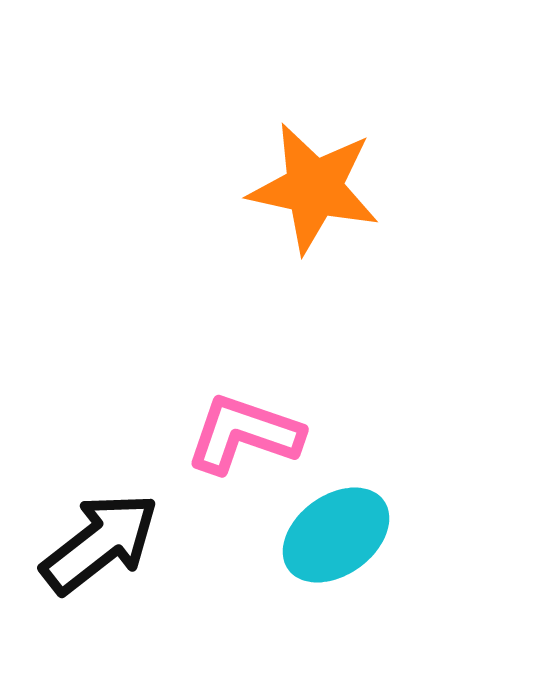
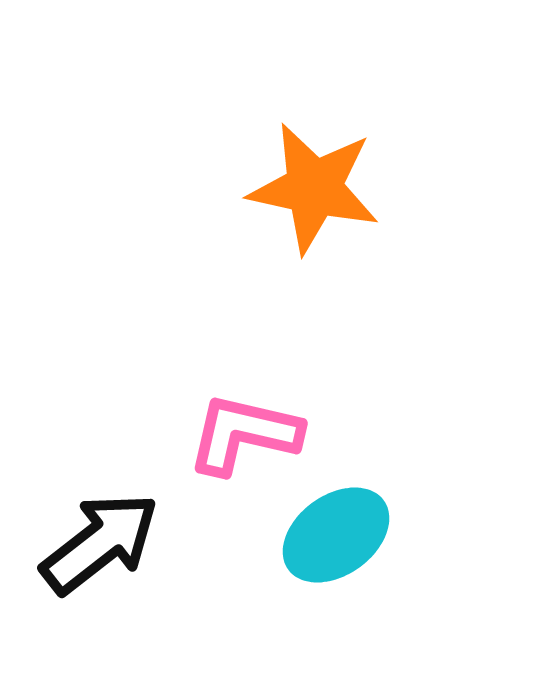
pink L-shape: rotated 6 degrees counterclockwise
